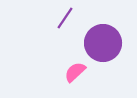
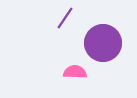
pink semicircle: rotated 45 degrees clockwise
